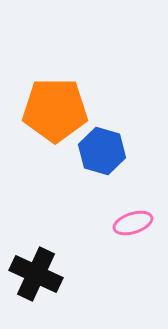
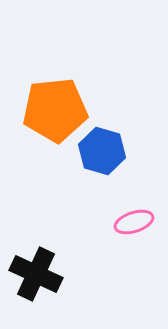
orange pentagon: rotated 6 degrees counterclockwise
pink ellipse: moved 1 px right, 1 px up
